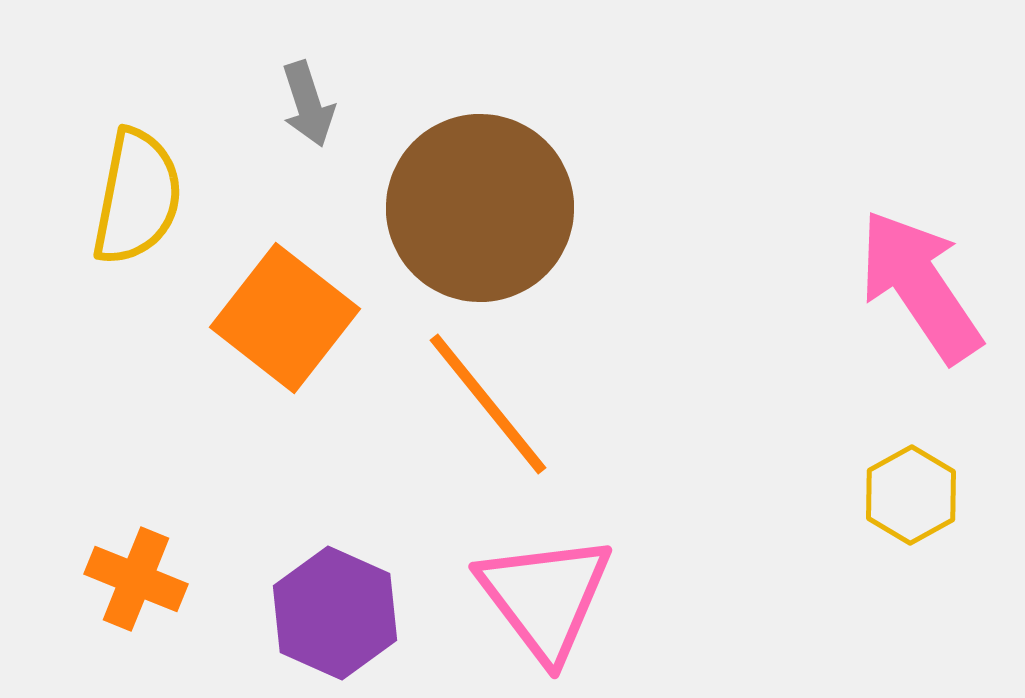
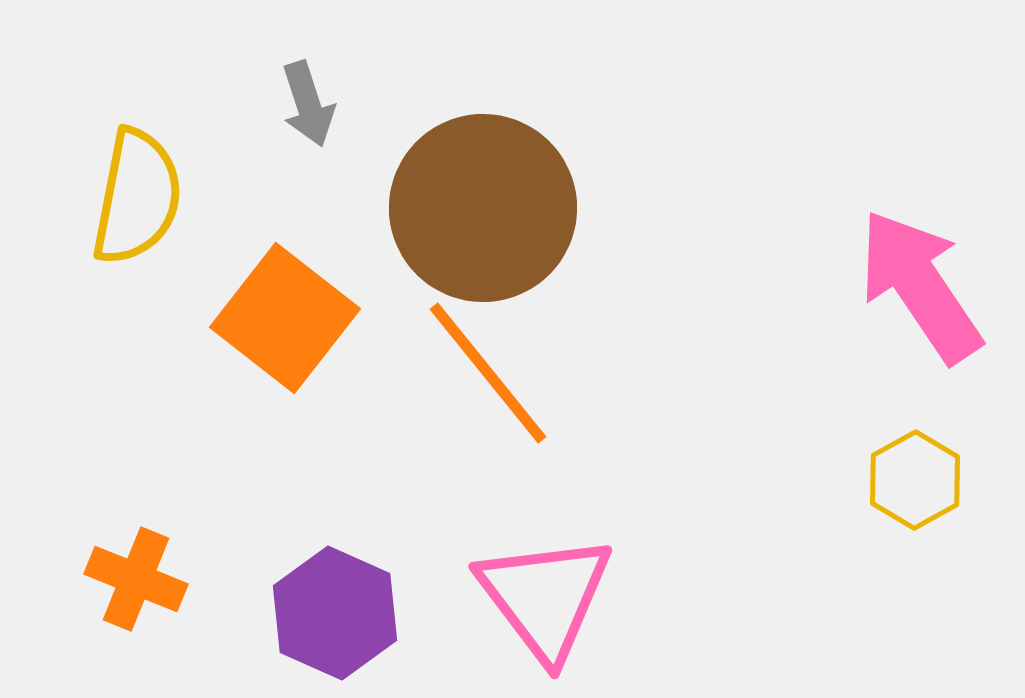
brown circle: moved 3 px right
orange line: moved 31 px up
yellow hexagon: moved 4 px right, 15 px up
